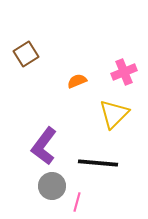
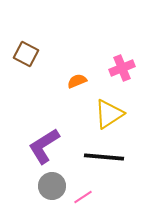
brown square: rotated 30 degrees counterclockwise
pink cross: moved 2 px left, 4 px up
yellow triangle: moved 5 px left; rotated 12 degrees clockwise
purple L-shape: rotated 21 degrees clockwise
black line: moved 6 px right, 6 px up
pink line: moved 6 px right, 5 px up; rotated 42 degrees clockwise
